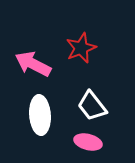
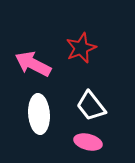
white trapezoid: moved 1 px left
white ellipse: moved 1 px left, 1 px up
